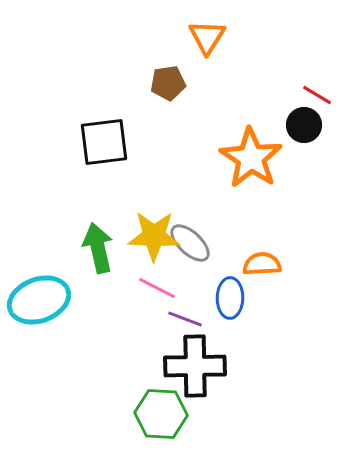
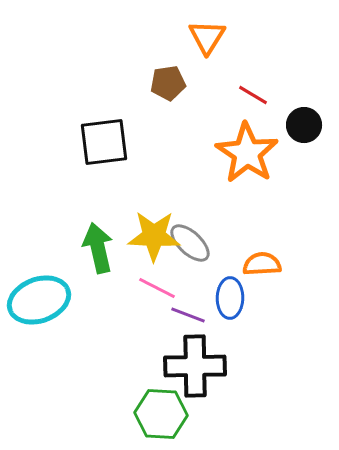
red line: moved 64 px left
orange star: moved 4 px left, 5 px up
purple line: moved 3 px right, 4 px up
